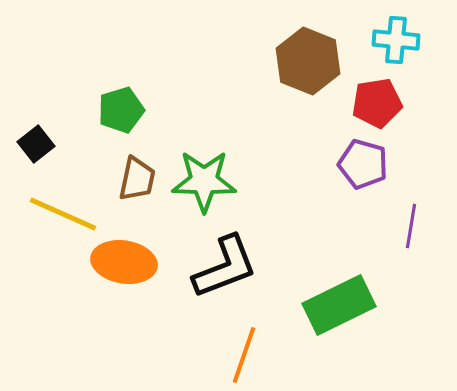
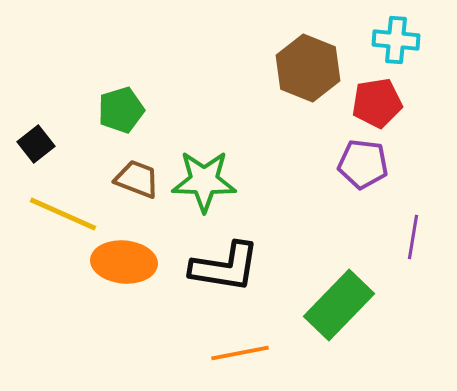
brown hexagon: moved 7 px down
purple pentagon: rotated 9 degrees counterclockwise
brown trapezoid: rotated 81 degrees counterclockwise
purple line: moved 2 px right, 11 px down
orange ellipse: rotated 4 degrees counterclockwise
black L-shape: rotated 30 degrees clockwise
green rectangle: rotated 20 degrees counterclockwise
orange line: moved 4 px left, 2 px up; rotated 60 degrees clockwise
